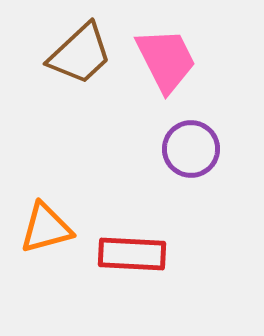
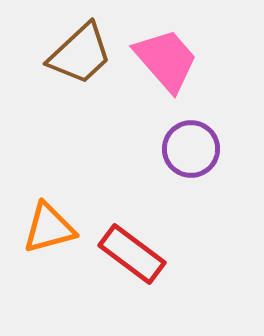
pink trapezoid: rotated 14 degrees counterclockwise
orange triangle: moved 3 px right
red rectangle: rotated 34 degrees clockwise
